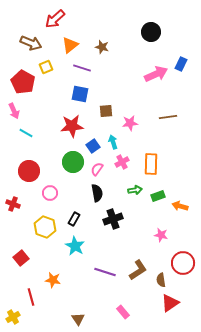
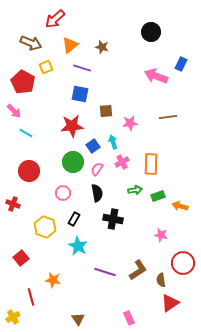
pink arrow at (156, 74): moved 2 px down; rotated 135 degrees counterclockwise
pink arrow at (14, 111): rotated 21 degrees counterclockwise
pink circle at (50, 193): moved 13 px right
black cross at (113, 219): rotated 30 degrees clockwise
cyan star at (75, 246): moved 3 px right
pink rectangle at (123, 312): moved 6 px right, 6 px down; rotated 16 degrees clockwise
